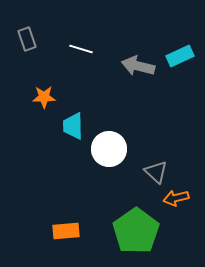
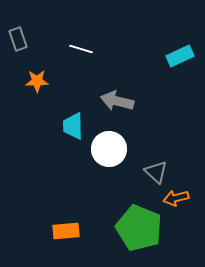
gray rectangle: moved 9 px left
gray arrow: moved 21 px left, 35 px down
orange star: moved 7 px left, 16 px up
green pentagon: moved 3 px right, 3 px up; rotated 15 degrees counterclockwise
